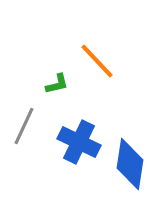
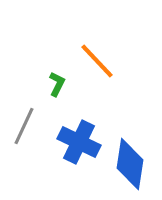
green L-shape: rotated 50 degrees counterclockwise
